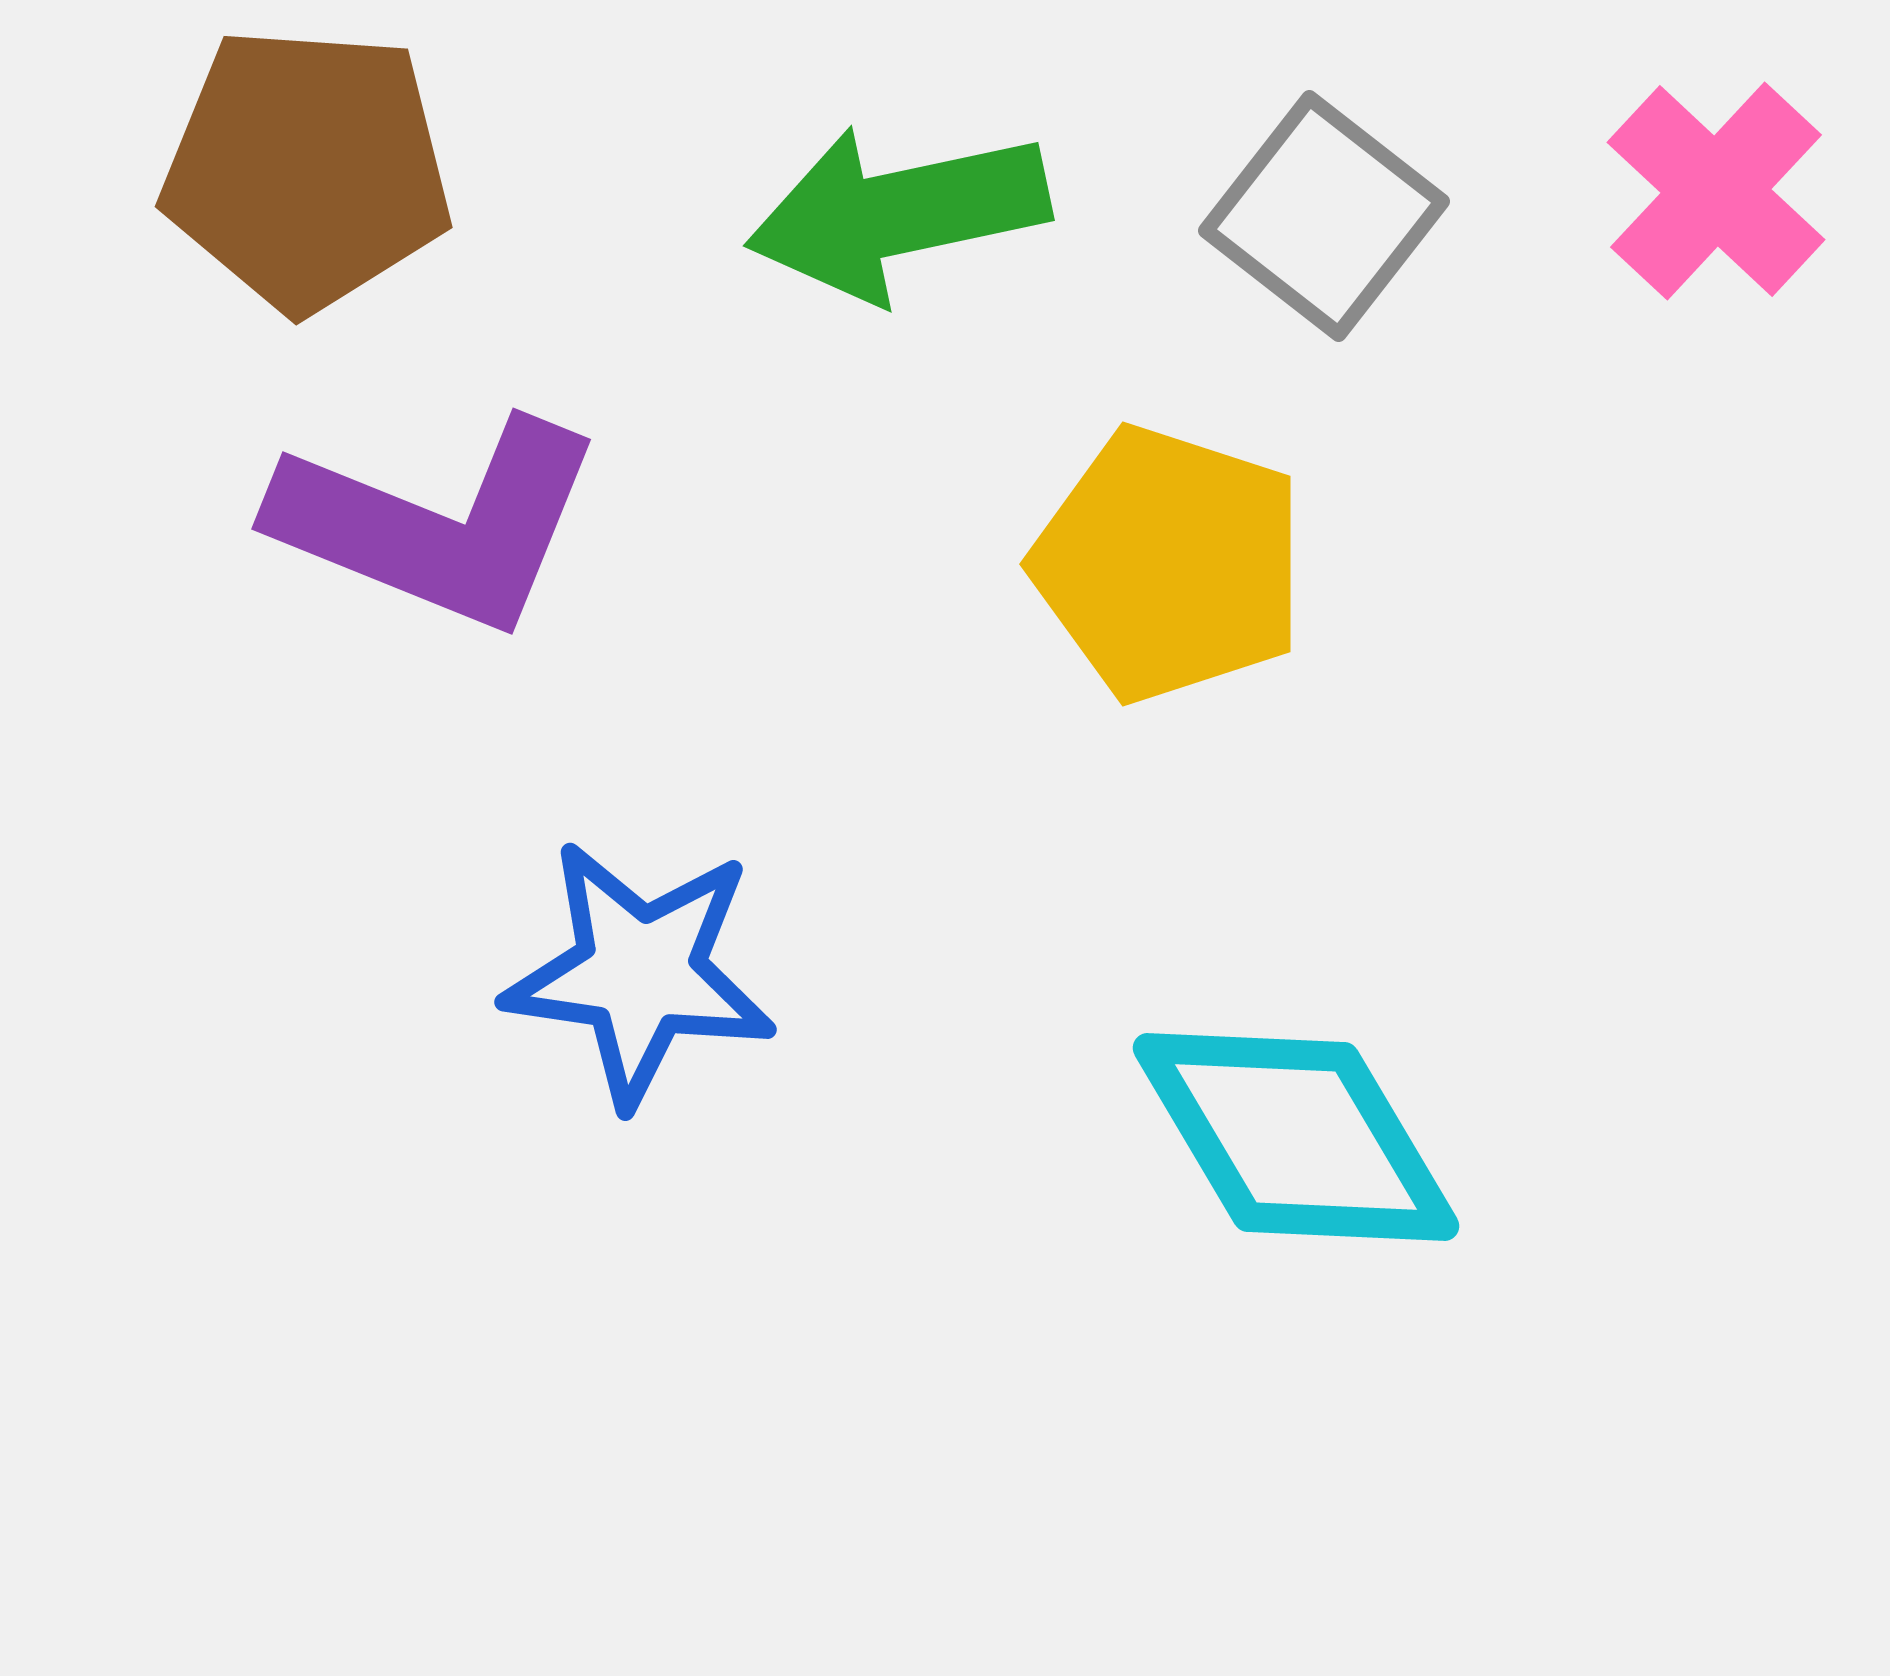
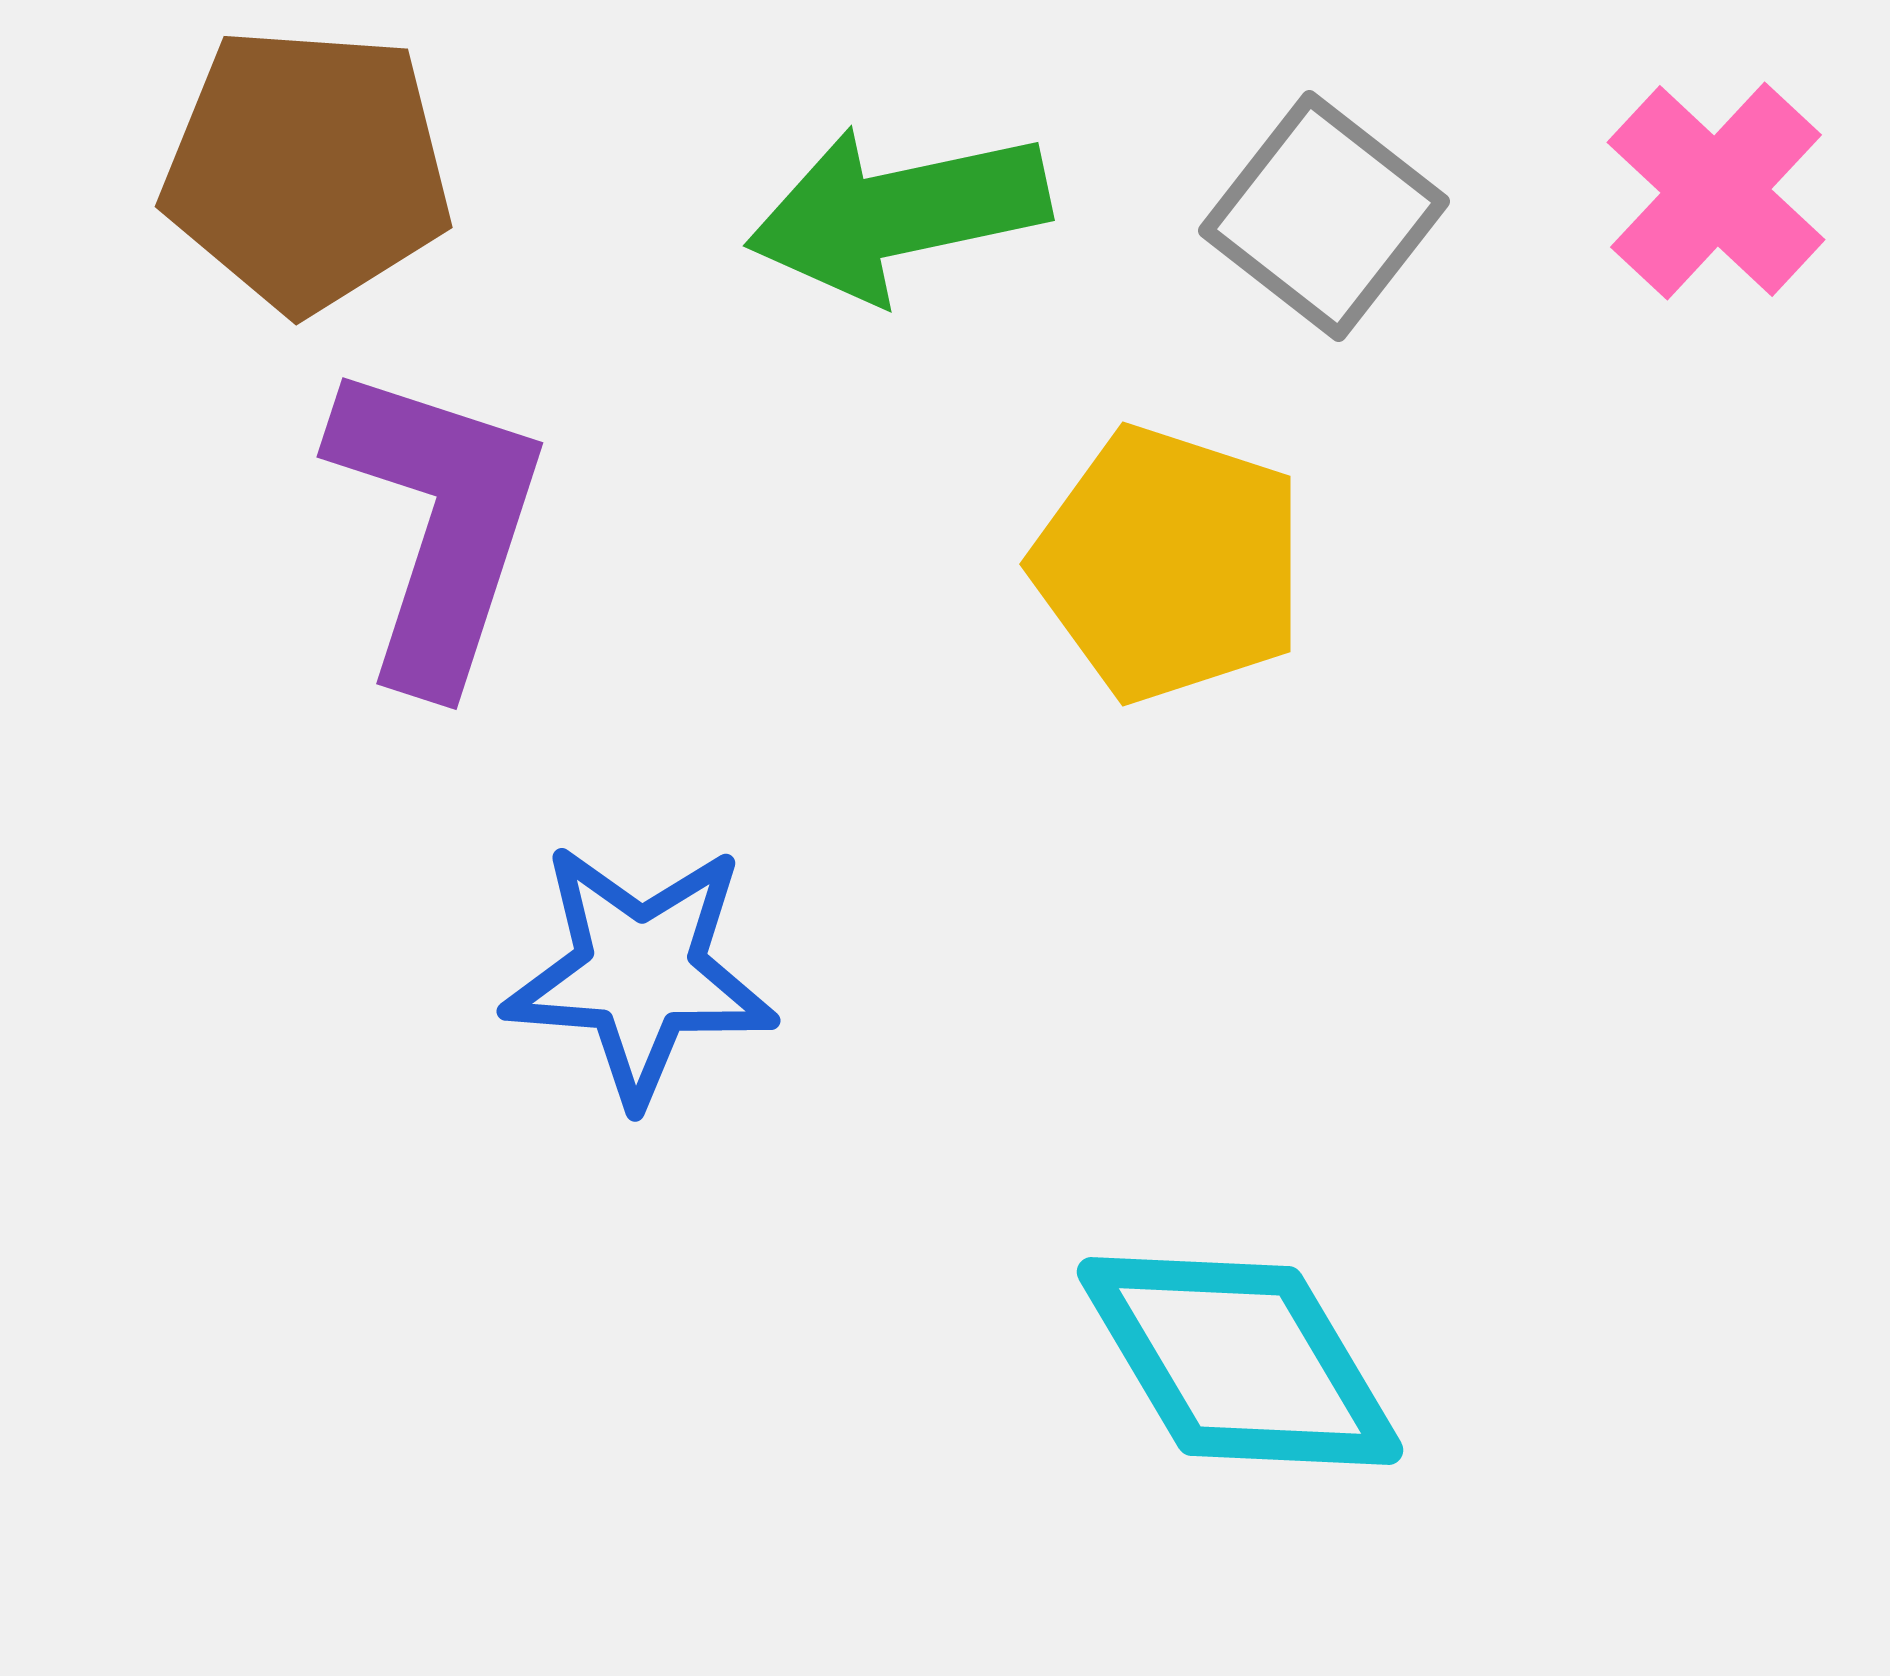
purple L-shape: rotated 94 degrees counterclockwise
blue star: rotated 4 degrees counterclockwise
cyan diamond: moved 56 px left, 224 px down
